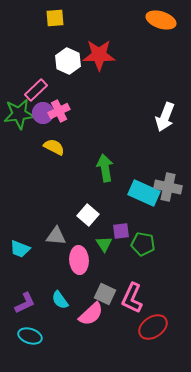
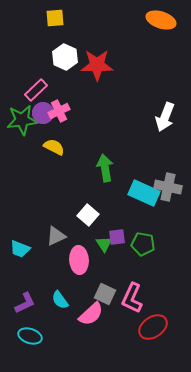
red star: moved 2 px left, 10 px down
white hexagon: moved 3 px left, 4 px up
green star: moved 3 px right, 6 px down
purple square: moved 4 px left, 6 px down
gray triangle: rotated 30 degrees counterclockwise
